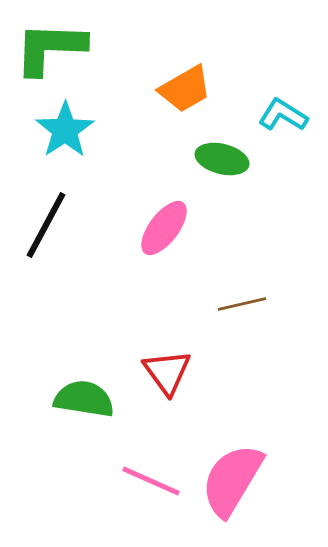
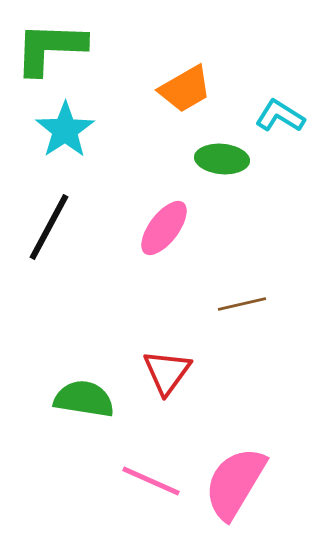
cyan L-shape: moved 3 px left, 1 px down
green ellipse: rotated 9 degrees counterclockwise
black line: moved 3 px right, 2 px down
red triangle: rotated 12 degrees clockwise
pink semicircle: moved 3 px right, 3 px down
